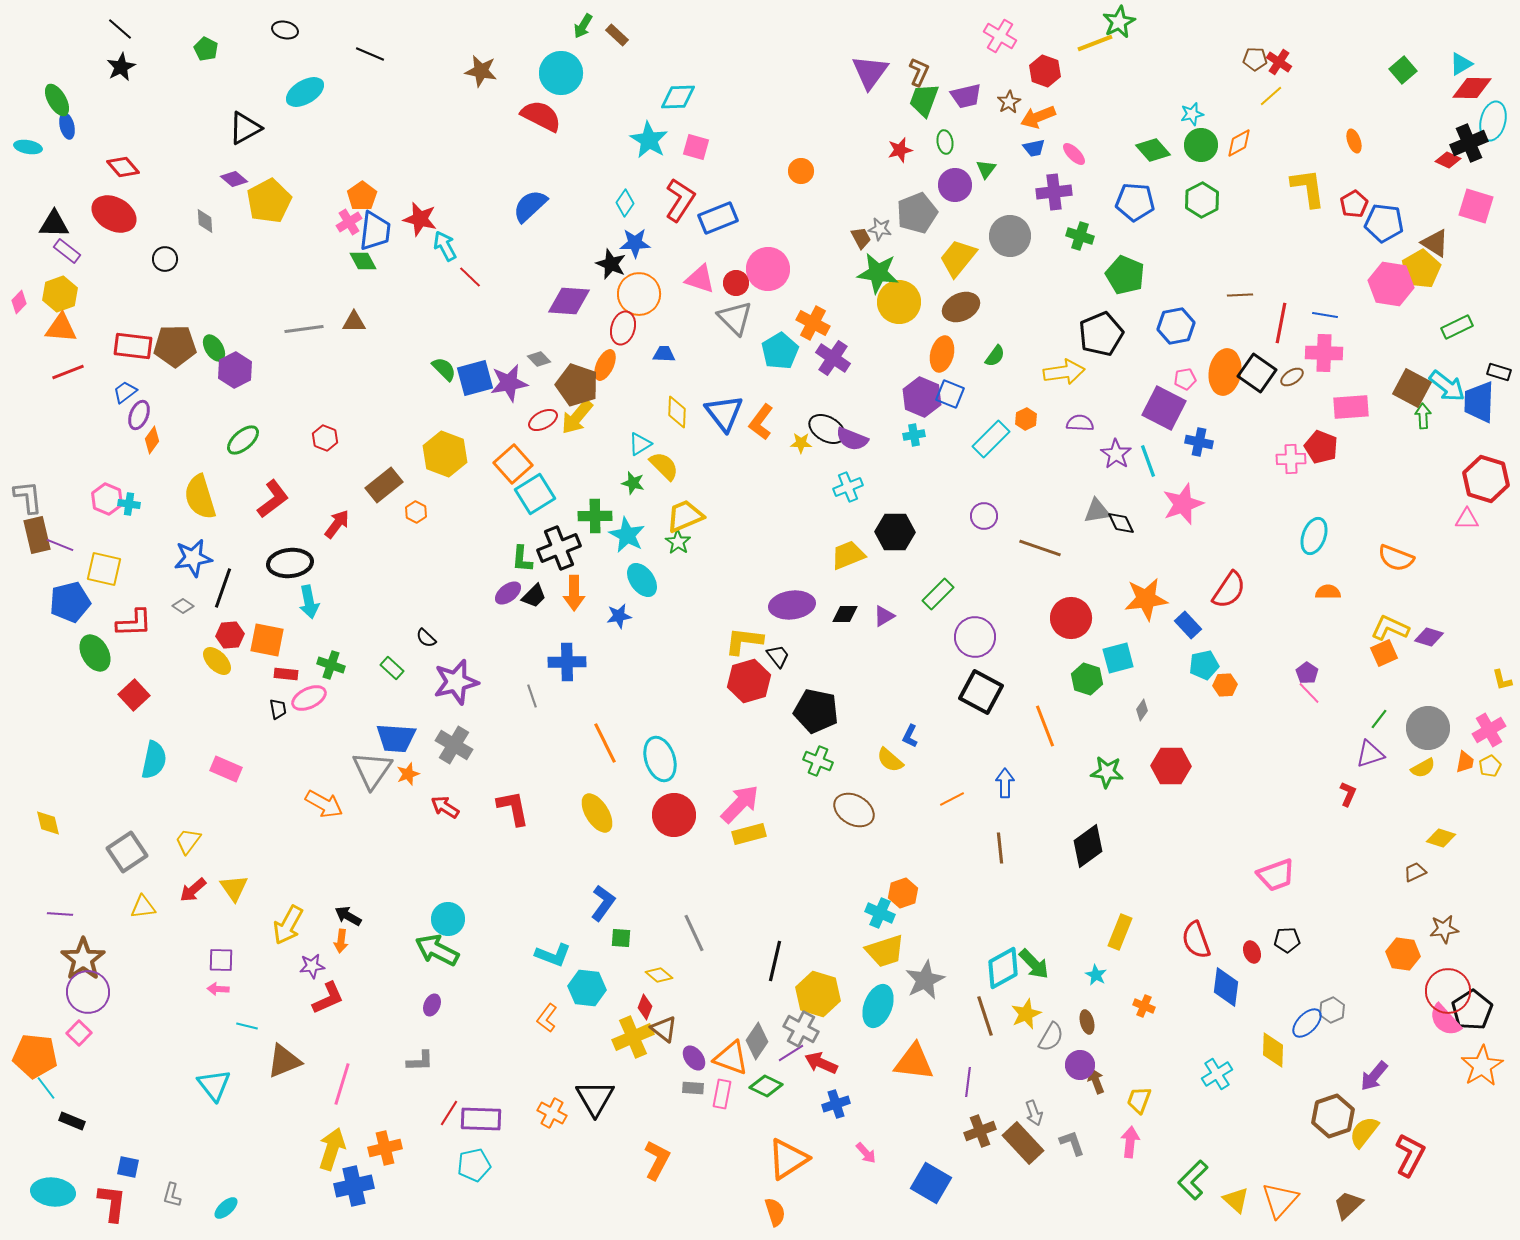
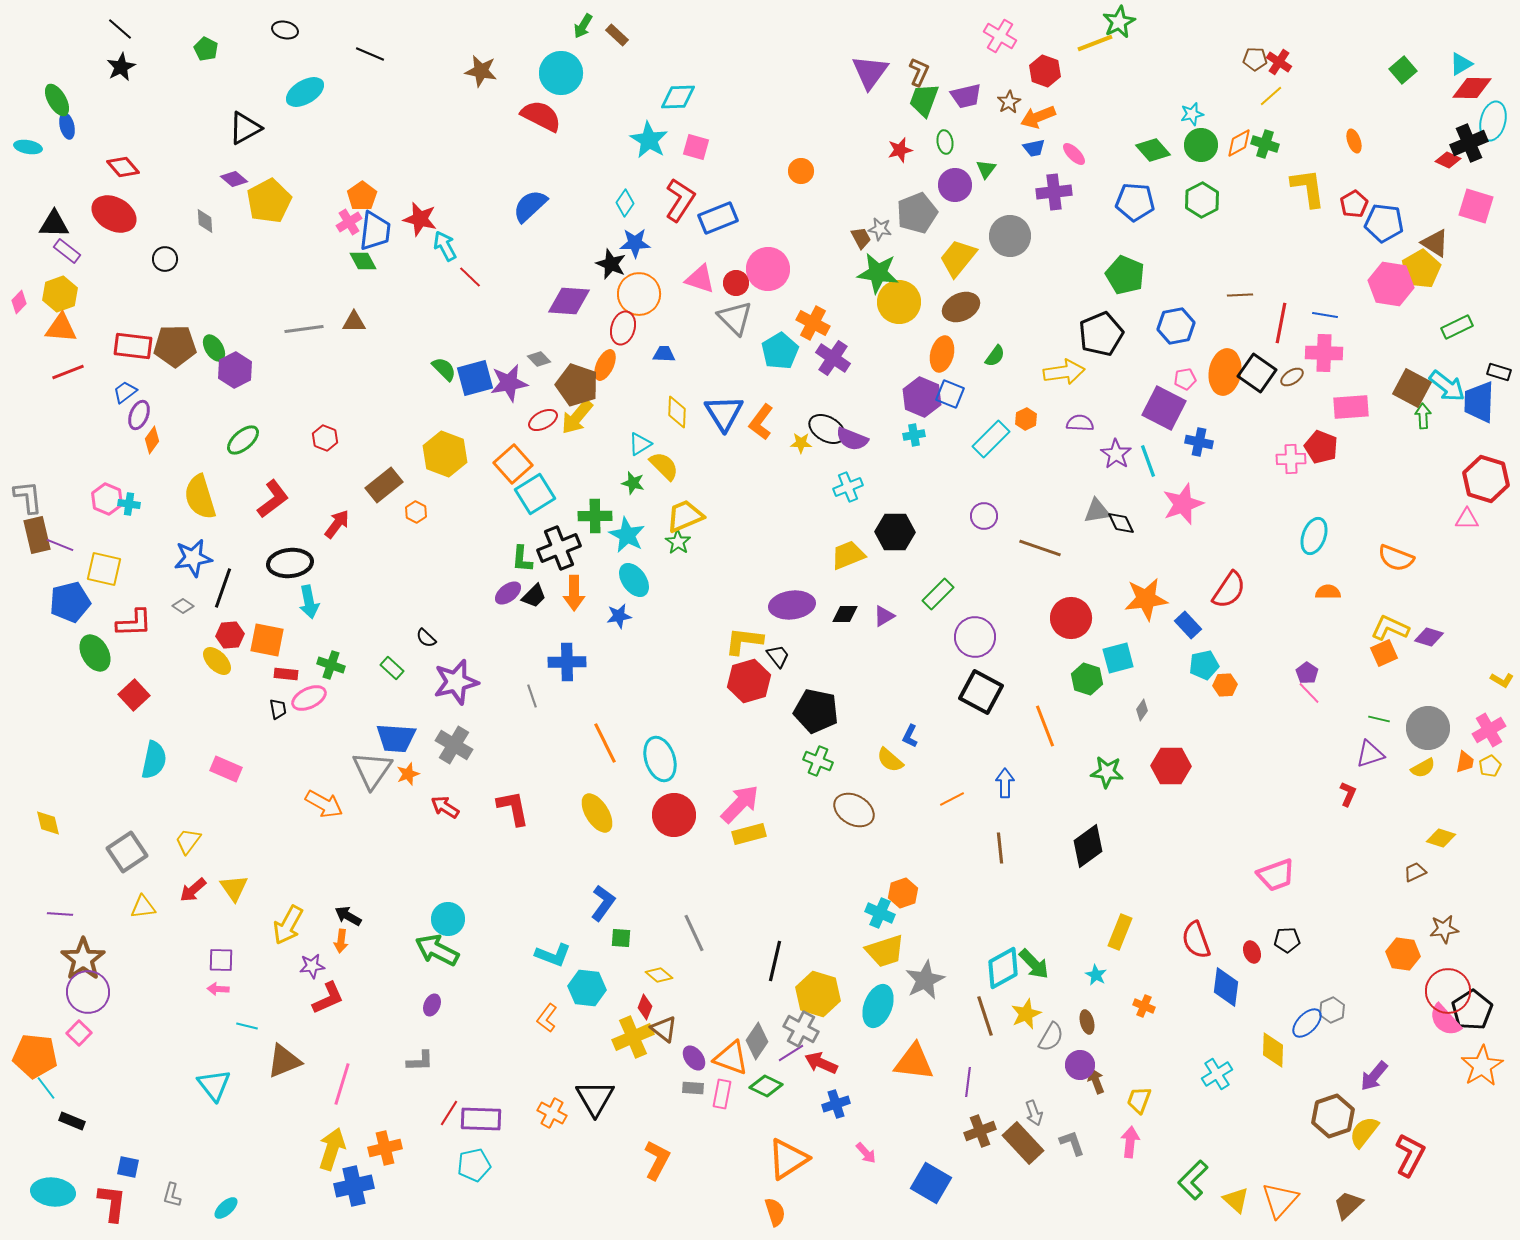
green cross at (1080, 236): moved 185 px right, 92 px up
blue triangle at (724, 413): rotated 6 degrees clockwise
cyan ellipse at (642, 580): moved 8 px left
yellow L-shape at (1502, 680): rotated 45 degrees counterclockwise
green line at (1379, 719): rotated 65 degrees clockwise
